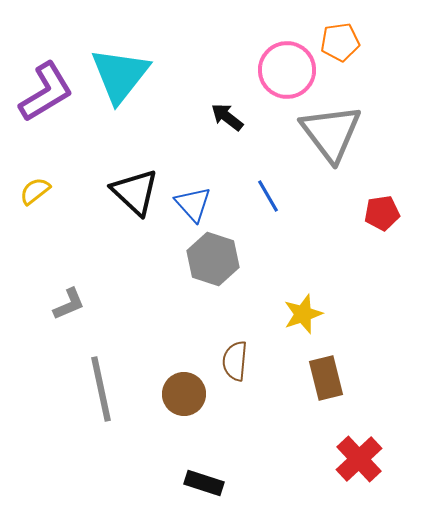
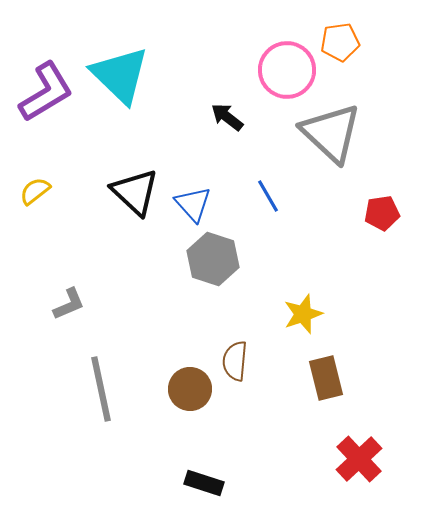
cyan triangle: rotated 24 degrees counterclockwise
gray triangle: rotated 10 degrees counterclockwise
brown circle: moved 6 px right, 5 px up
